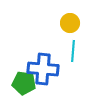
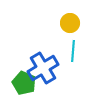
blue cross: moved 1 px up; rotated 36 degrees counterclockwise
green pentagon: rotated 15 degrees clockwise
